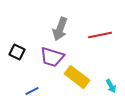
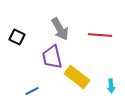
gray arrow: rotated 50 degrees counterclockwise
red line: rotated 15 degrees clockwise
black square: moved 15 px up
purple trapezoid: rotated 60 degrees clockwise
cyan arrow: rotated 24 degrees clockwise
